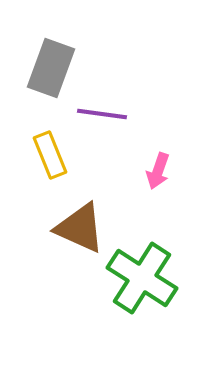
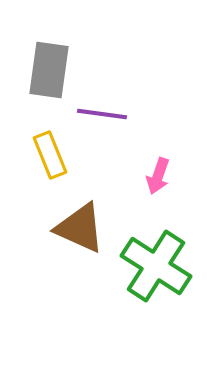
gray rectangle: moved 2 px left, 2 px down; rotated 12 degrees counterclockwise
pink arrow: moved 5 px down
green cross: moved 14 px right, 12 px up
